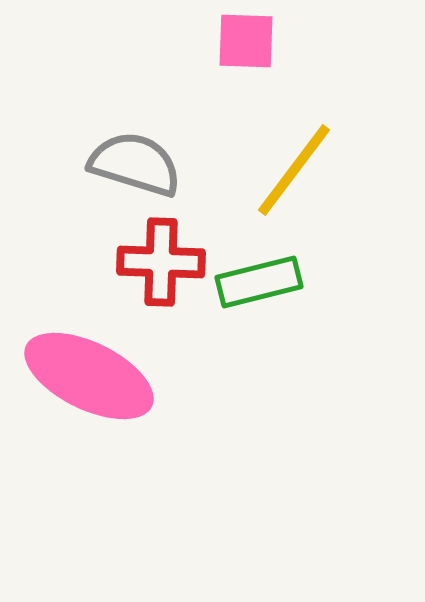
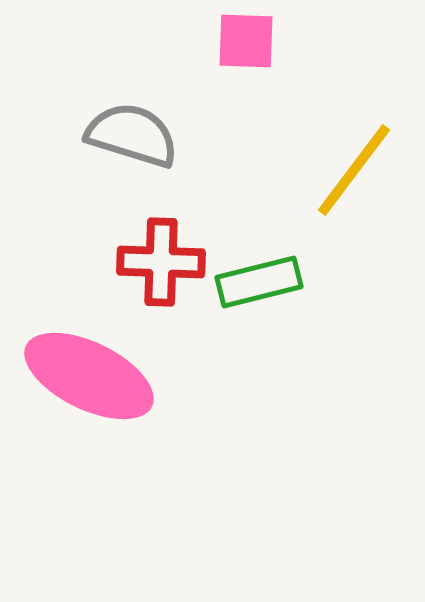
gray semicircle: moved 3 px left, 29 px up
yellow line: moved 60 px right
